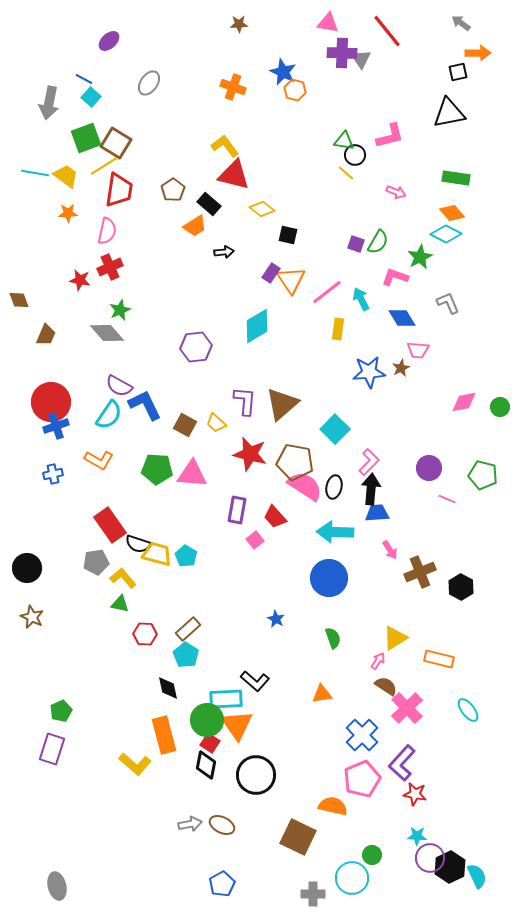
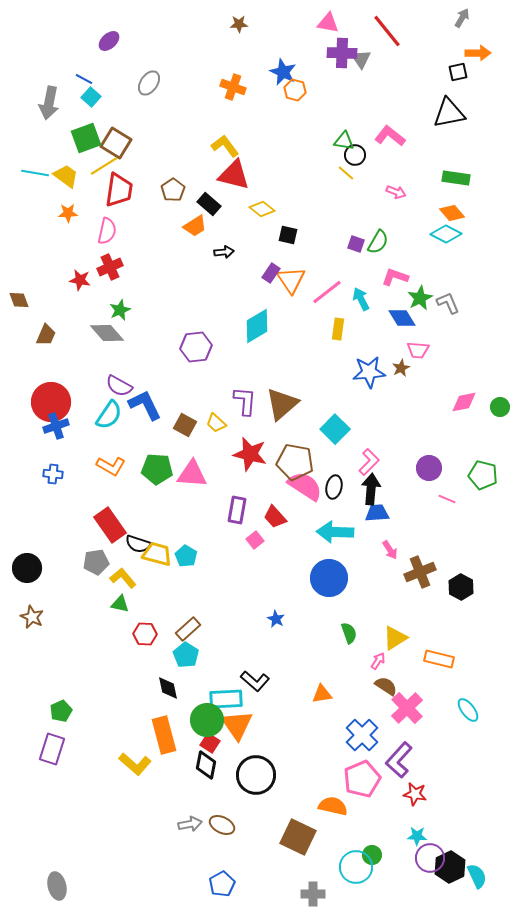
gray arrow at (461, 23): moved 1 px right, 5 px up; rotated 84 degrees clockwise
pink L-shape at (390, 136): rotated 128 degrees counterclockwise
green star at (420, 257): moved 41 px down
orange L-shape at (99, 460): moved 12 px right, 6 px down
blue cross at (53, 474): rotated 18 degrees clockwise
green semicircle at (333, 638): moved 16 px right, 5 px up
purple L-shape at (402, 763): moved 3 px left, 3 px up
cyan circle at (352, 878): moved 4 px right, 11 px up
